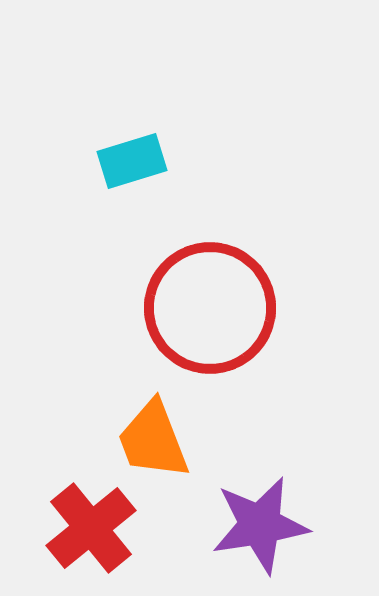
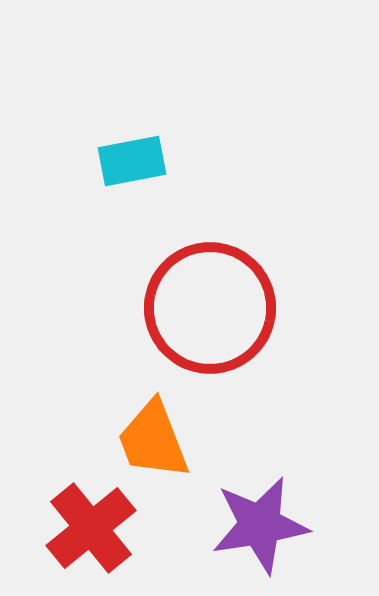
cyan rectangle: rotated 6 degrees clockwise
